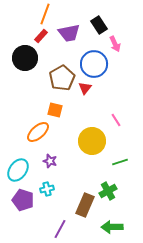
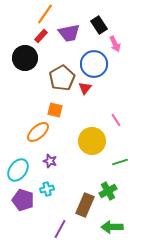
orange line: rotated 15 degrees clockwise
